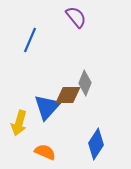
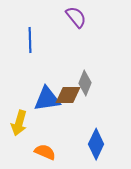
blue line: rotated 25 degrees counterclockwise
blue triangle: moved 8 px up; rotated 40 degrees clockwise
blue diamond: rotated 8 degrees counterclockwise
